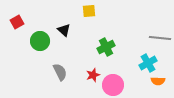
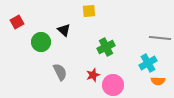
green circle: moved 1 px right, 1 px down
